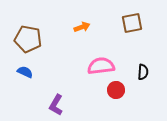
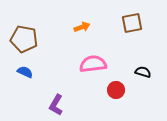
brown pentagon: moved 4 px left
pink semicircle: moved 8 px left, 2 px up
black semicircle: rotated 77 degrees counterclockwise
